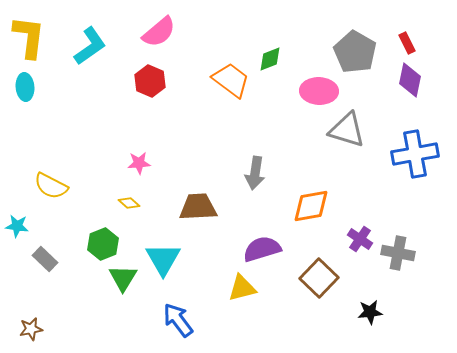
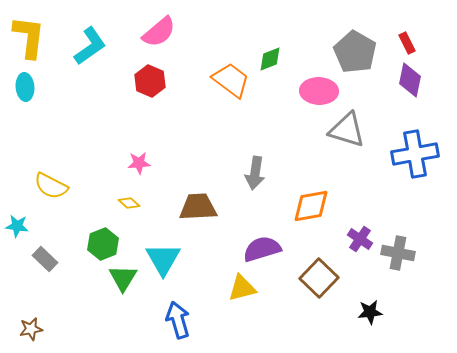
blue arrow: rotated 21 degrees clockwise
